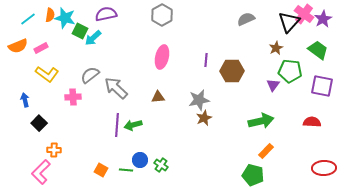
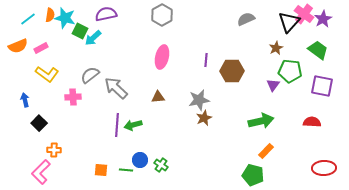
orange square at (101, 170): rotated 24 degrees counterclockwise
